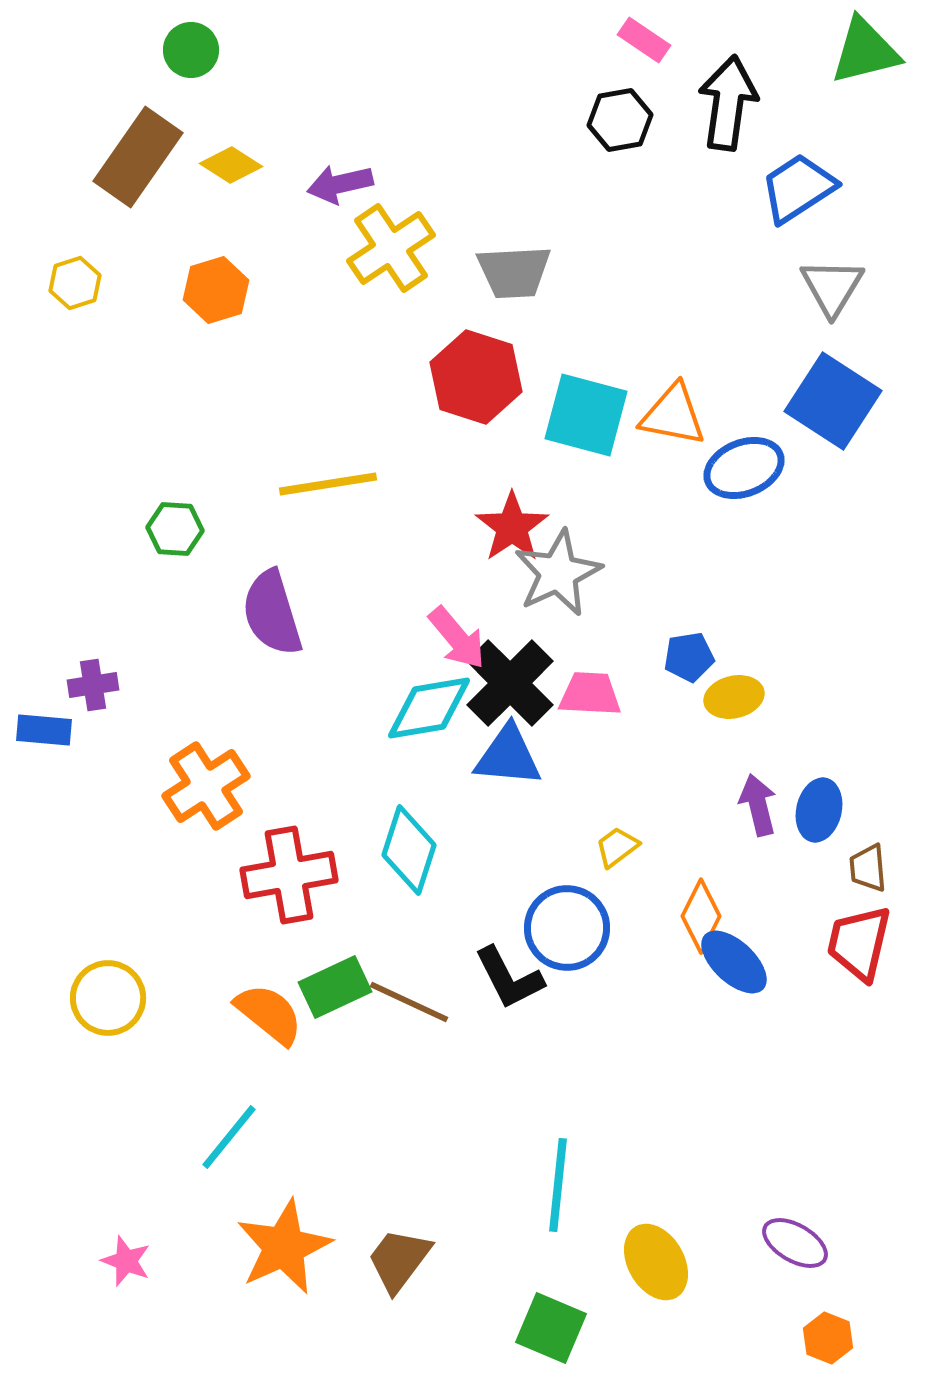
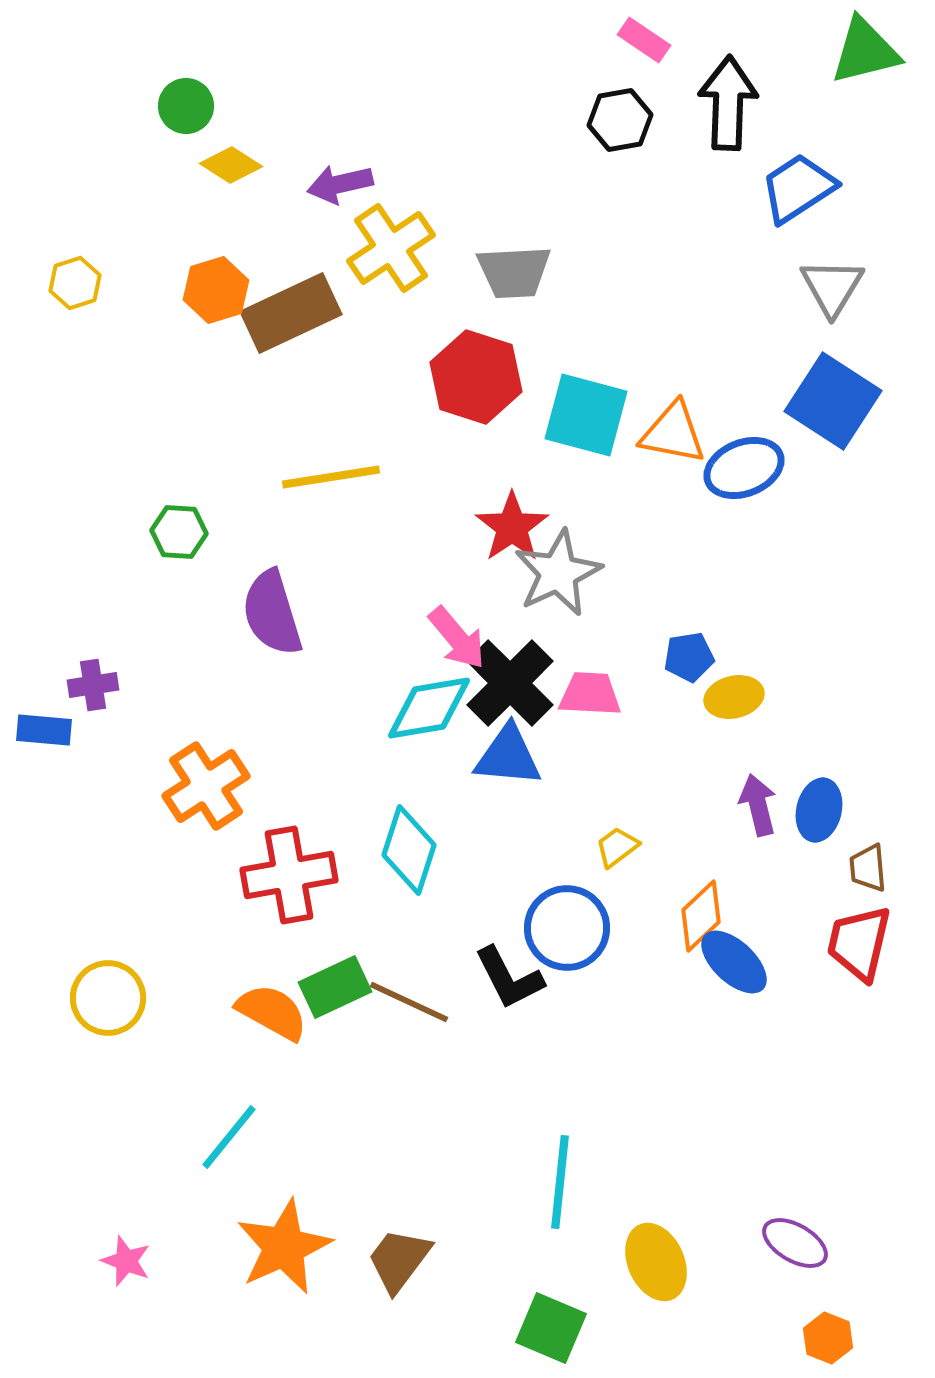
green circle at (191, 50): moved 5 px left, 56 px down
black arrow at (728, 103): rotated 6 degrees counterclockwise
brown rectangle at (138, 157): moved 153 px right, 156 px down; rotated 30 degrees clockwise
orange triangle at (673, 415): moved 18 px down
yellow line at (328, 484): moved 3 px right, 7 px up
green hexagon at (175, 529): moved 4 px right, 3 px down
orange diamond at (701, 916): rotated 20 degrees clockwise
orange semicircle at (269, 1014): moved 3 px right, 2 px up; rotated 10 degrees counterclockwise
cyan line at (558, 1185): moved 2 px right, 3 px up
yellow ellipse at (656, 1262): rotated 6 degrees clockwise
